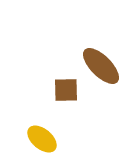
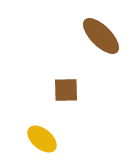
brown ellipse: moved 30 px up
